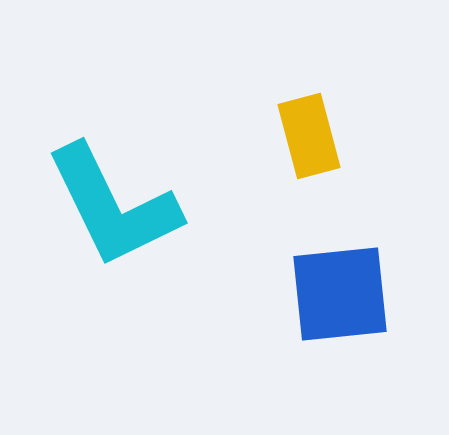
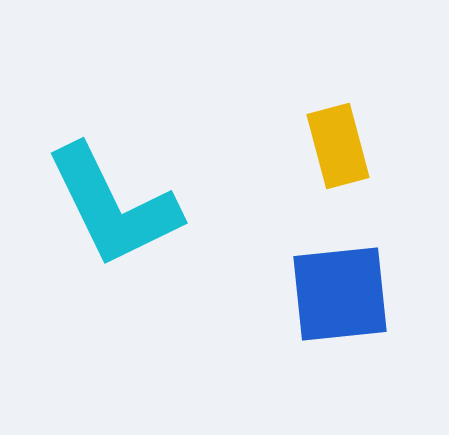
yellow rectangle: moved 29 px right, 10 px down
